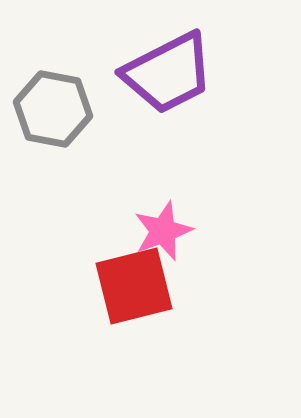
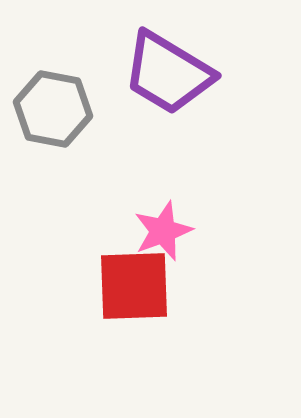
purple trapezoid: rotated 58 degrees clockwise
red square: rotated 12 degrees clockwise
